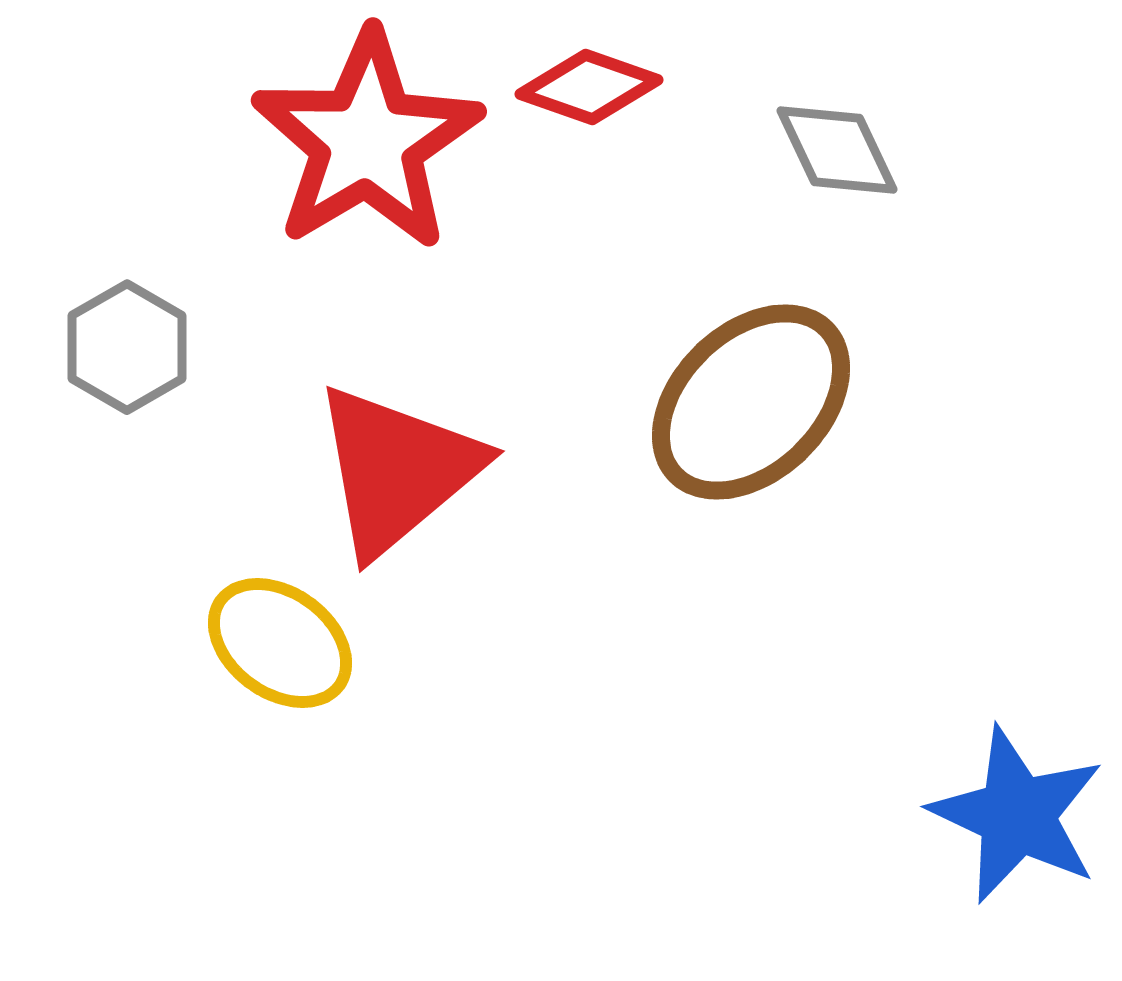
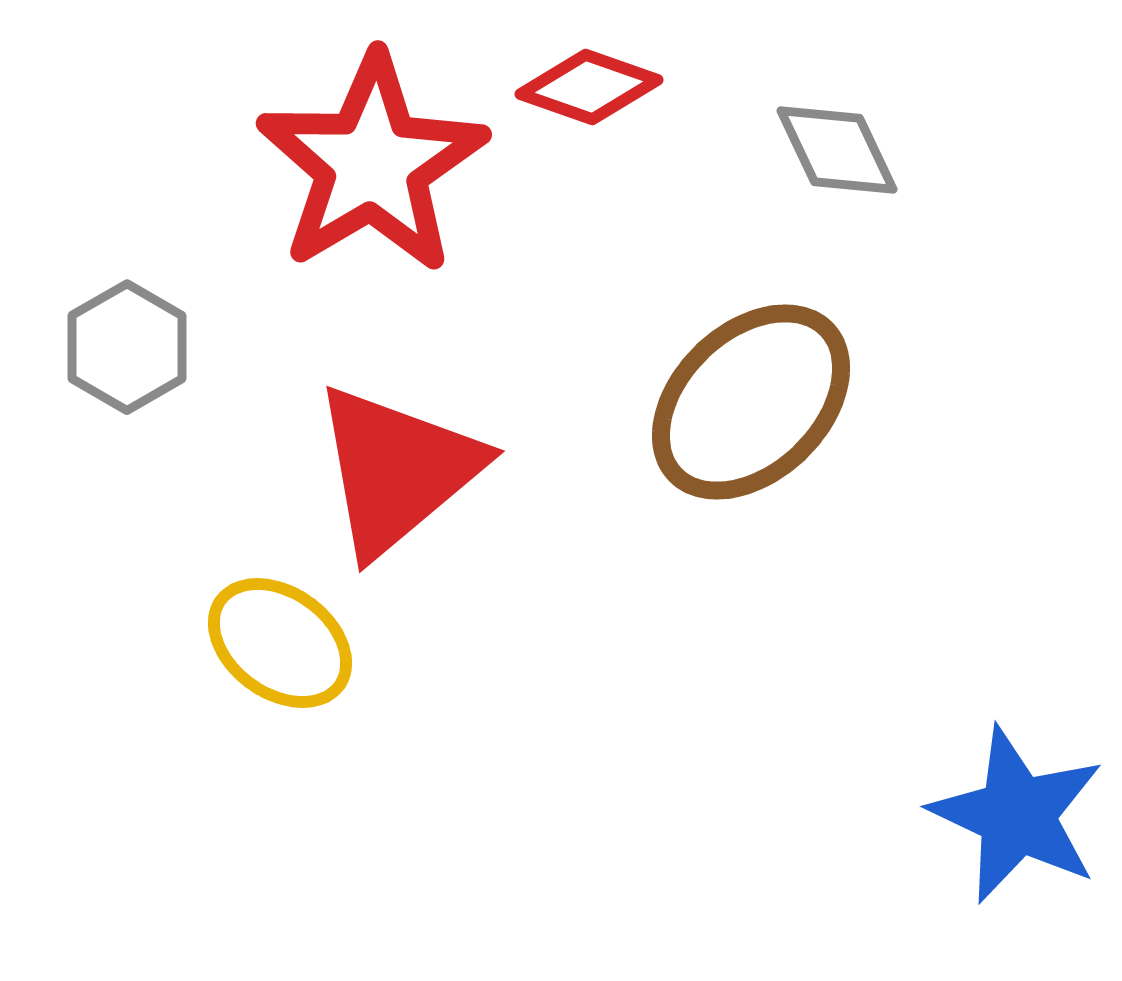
red star: moved 5 px right, 23 px down
